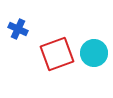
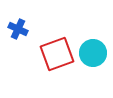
cyan circle: moved 1 px left
